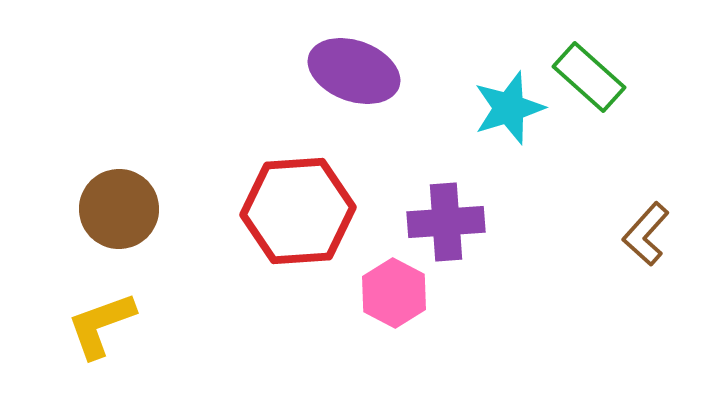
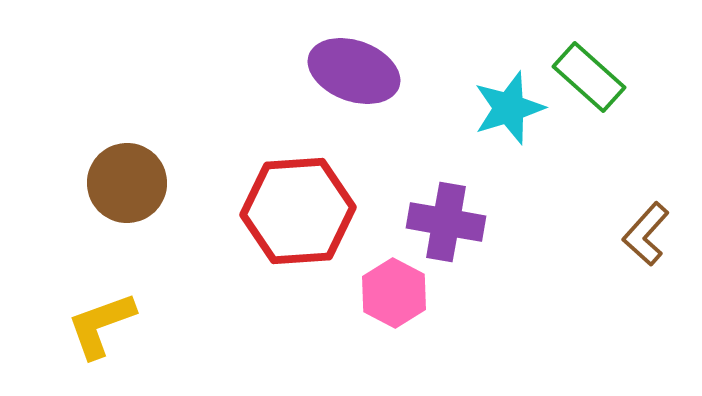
brown circle: moved 8 px right, 26 px up
purple cross: rotated 14 degrees clockwise
